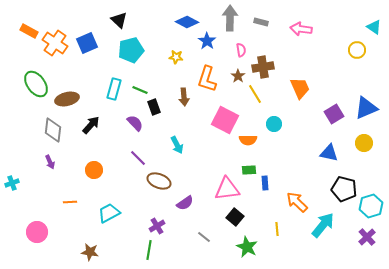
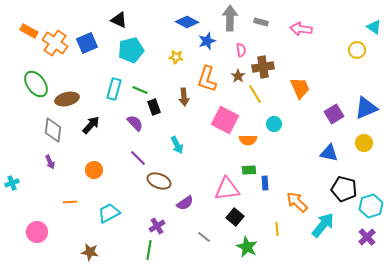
black triangle at (119, 20): rotated 18 degrees counterclockwise
blue star at (207, 41): rotated 18 degrees clockwise
